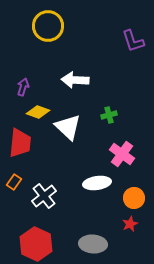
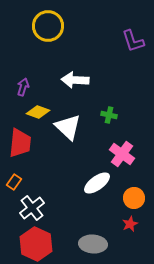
green cross: rotated 28 degrees clockwise
white ellipse: rotated 28 degrees counterclockwise
white cross: moved 12 px left, 12 px down
